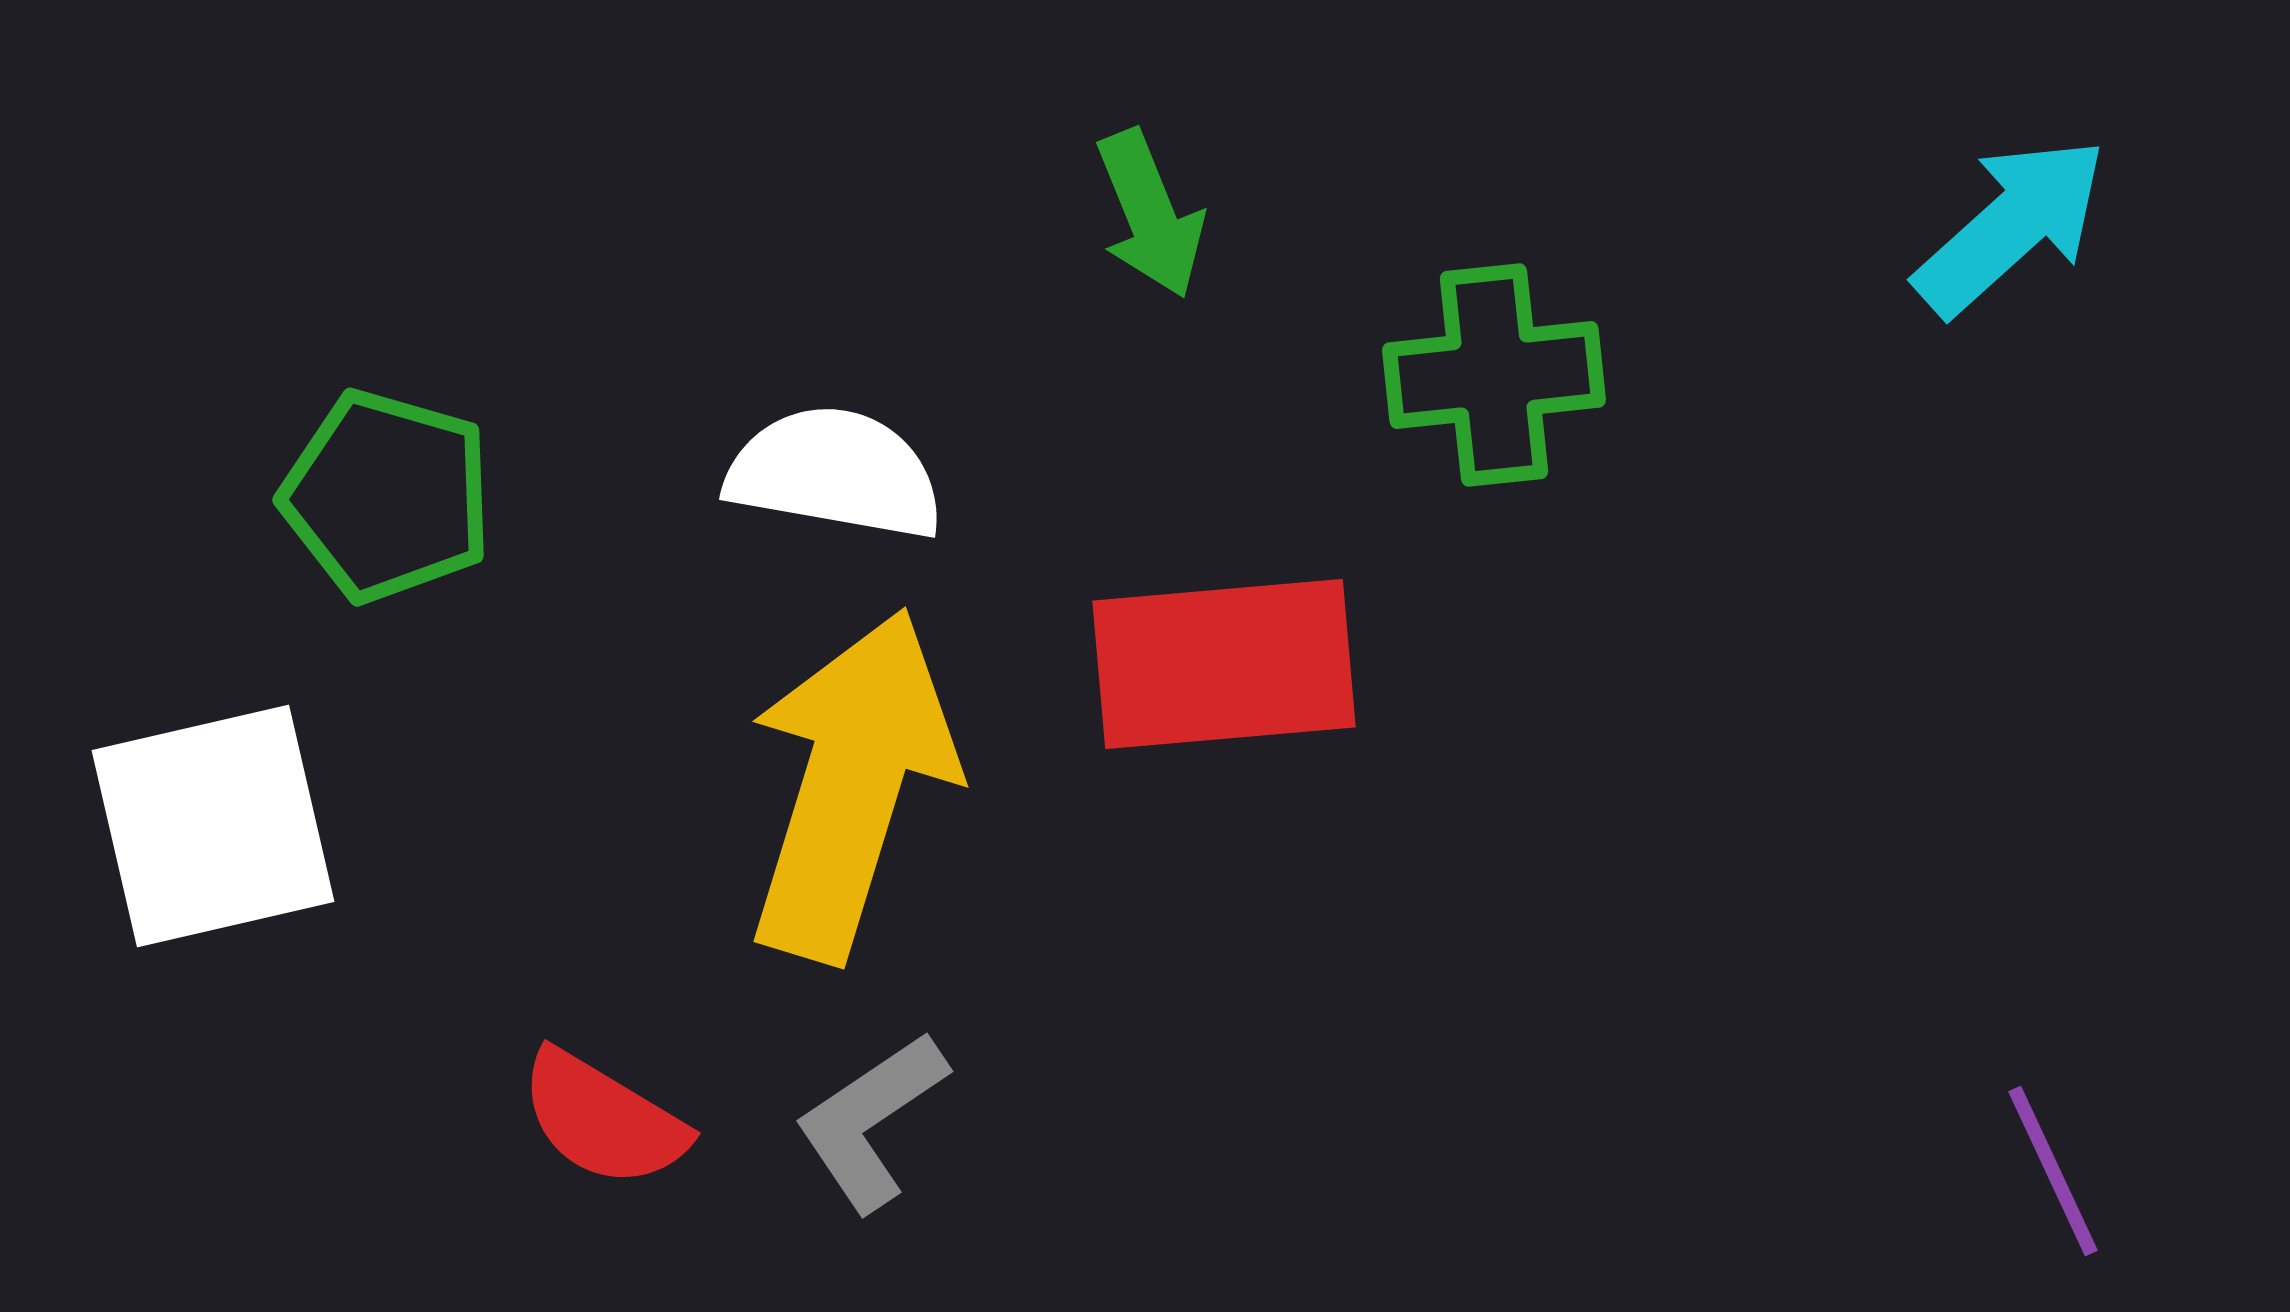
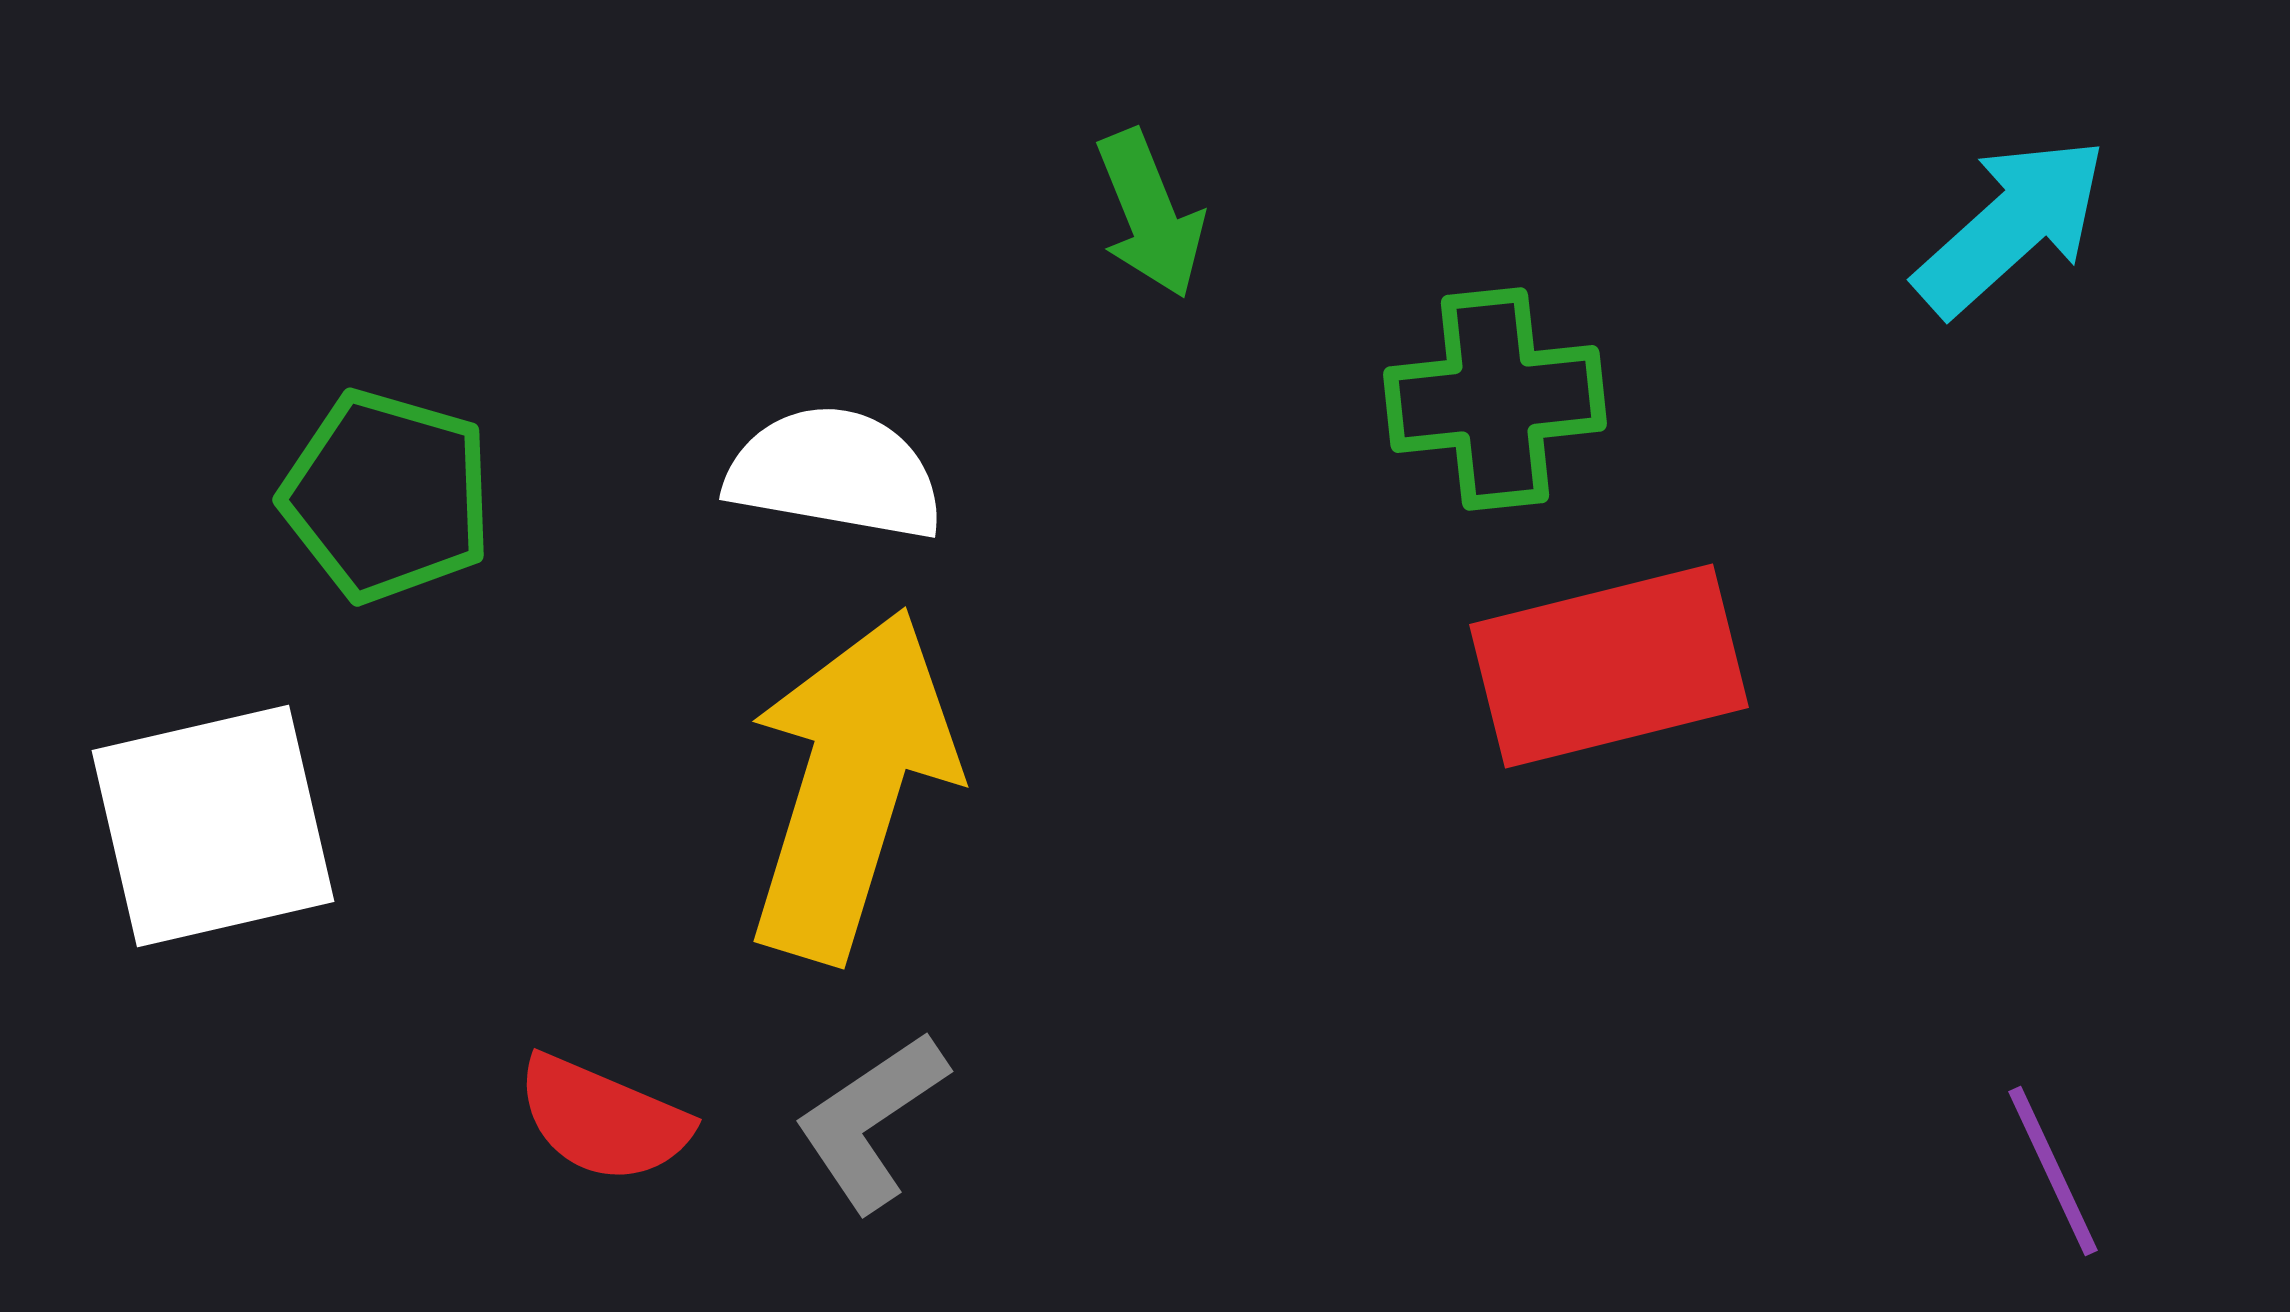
green cross: moved 1 px right, 24 px down
red rectangle: moved 385 px right, 2 px down; rotated 9 degrees counterclockwise
red semicircle: rotated 8 degrees counterclockwise
